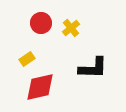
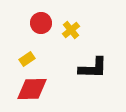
yellow cross: moved 2 px down
red diamond: moved 8 px left, 2 px down; rotated 12 degrees clockwise
